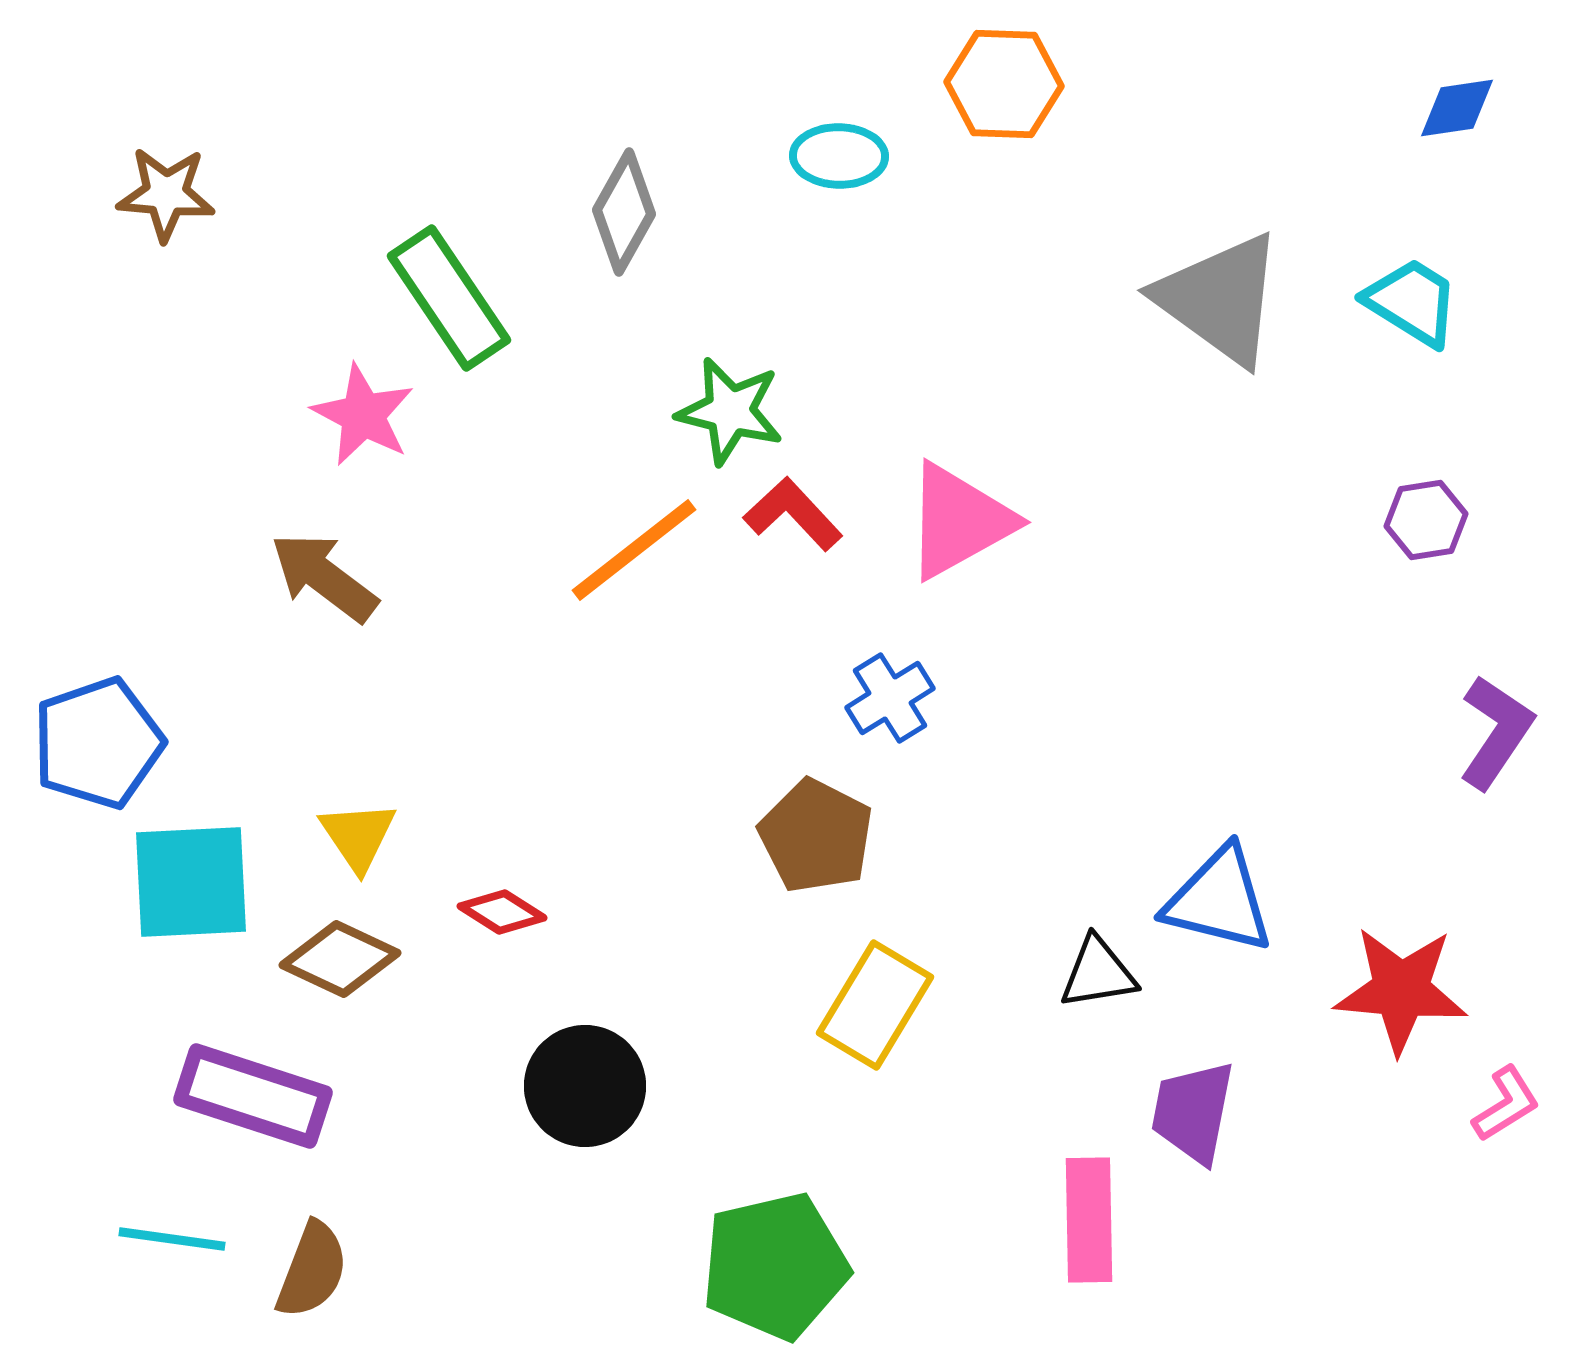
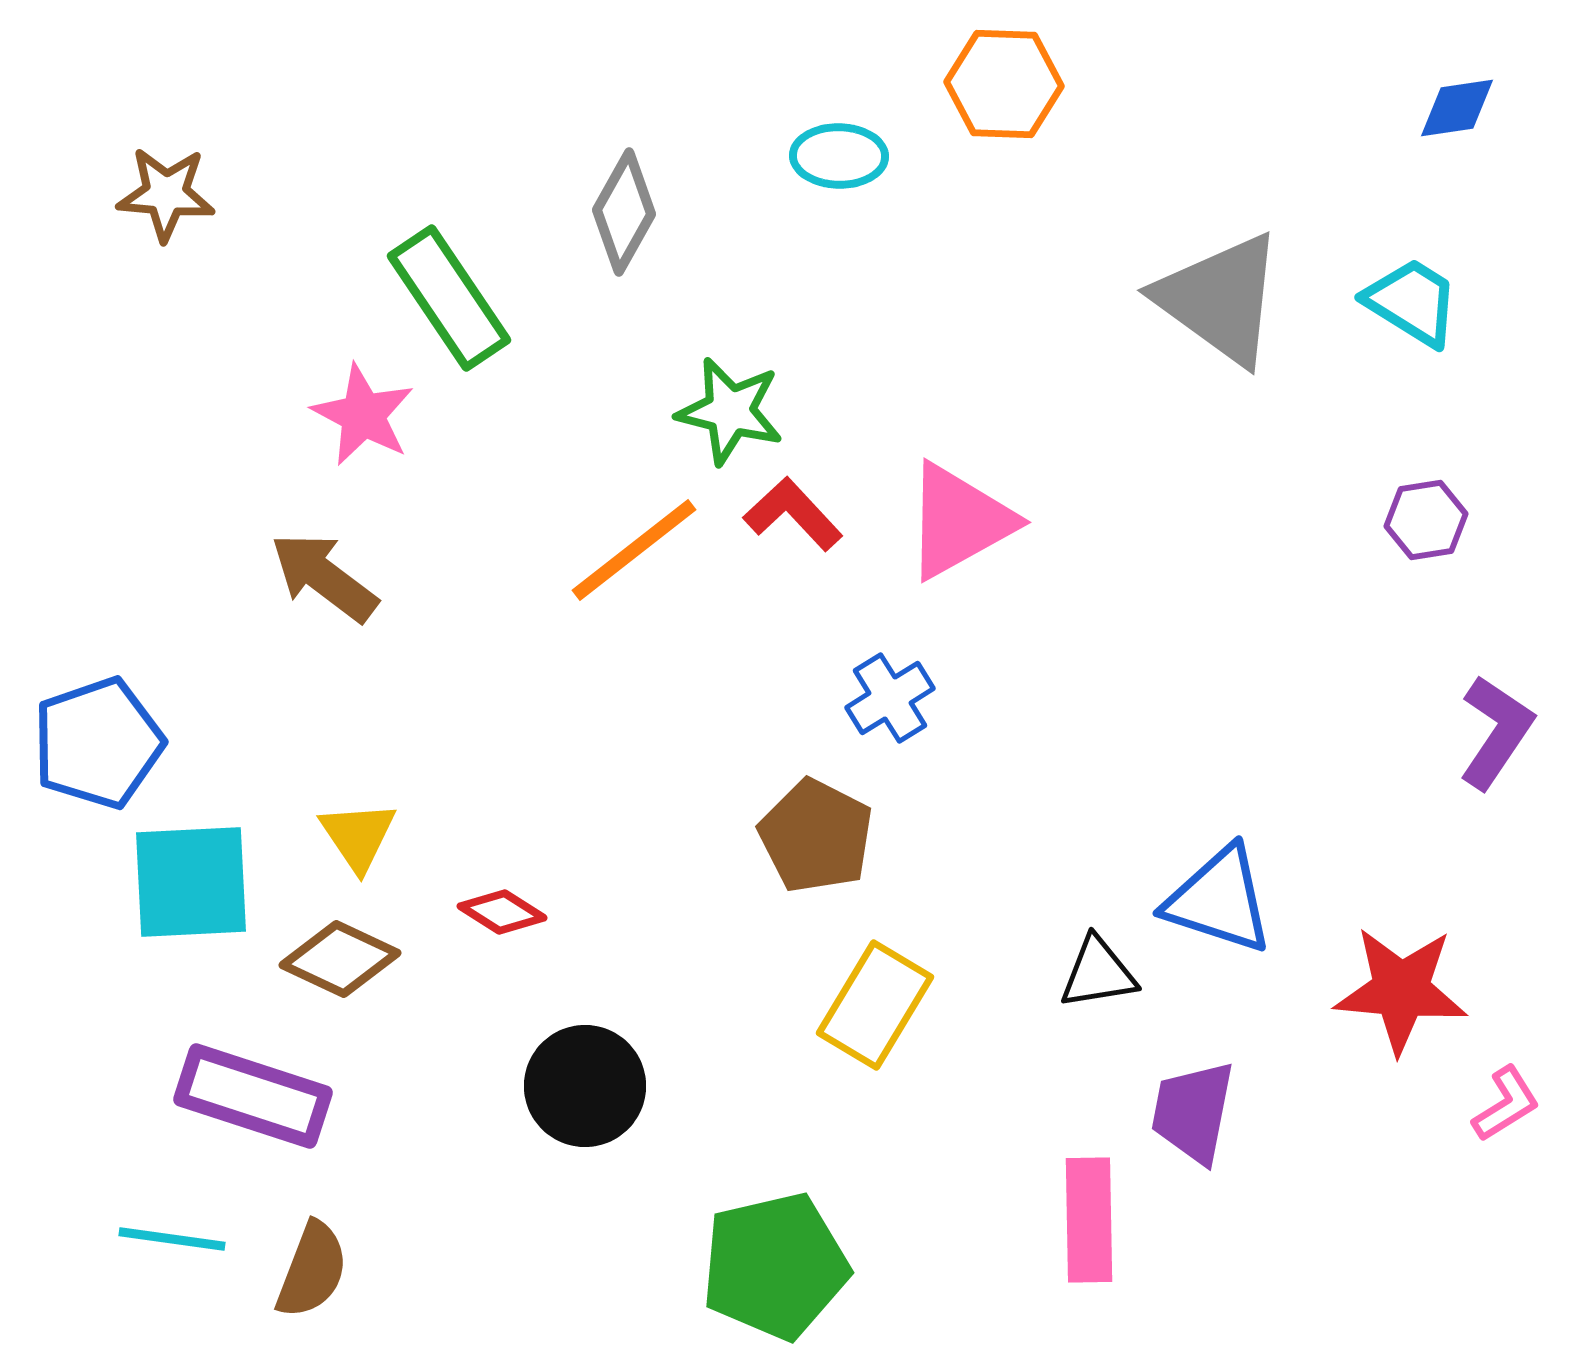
blue triangle: rotated 4 degrees clockwise
